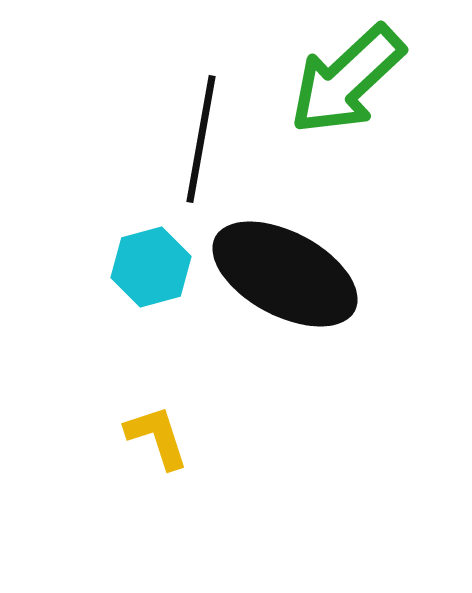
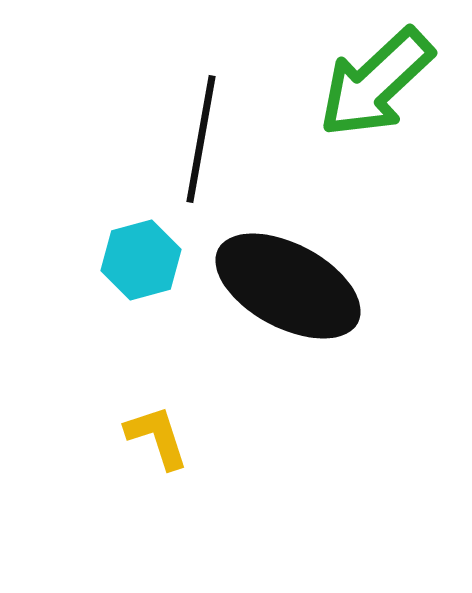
green arrow: moved 29 px right, 3 px down
cyan hexagon: moved 10 px left, 7 px up
black ellipse: moved 3 px right, 12 px down
